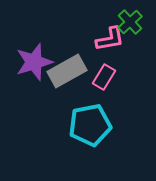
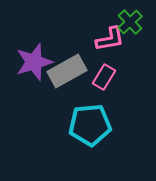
cyan pentagon: rotated 6 degrees clockwise
